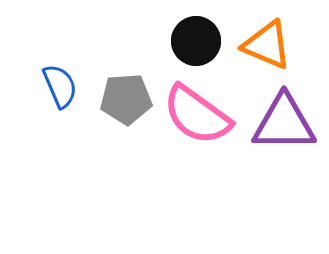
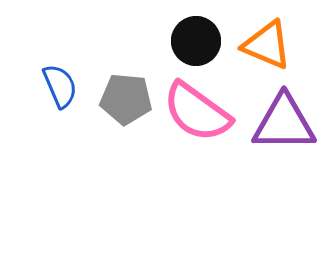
gray pentagon: rotated 9 degrees clockwise
pink semicircle: moved 3 px up
